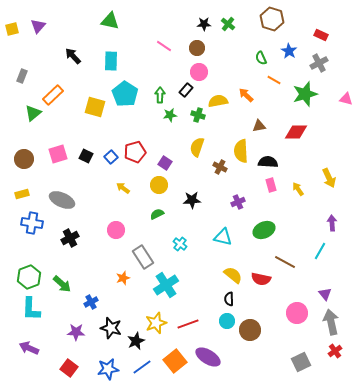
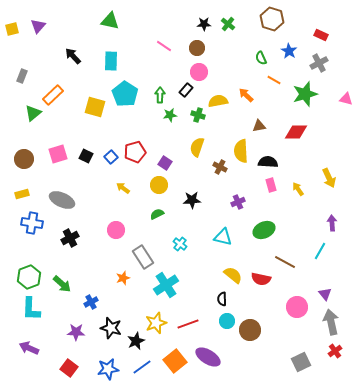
black semicircle at (229, 299): moved 7 px left
pink circle at (297, 313): moved 6 px up
